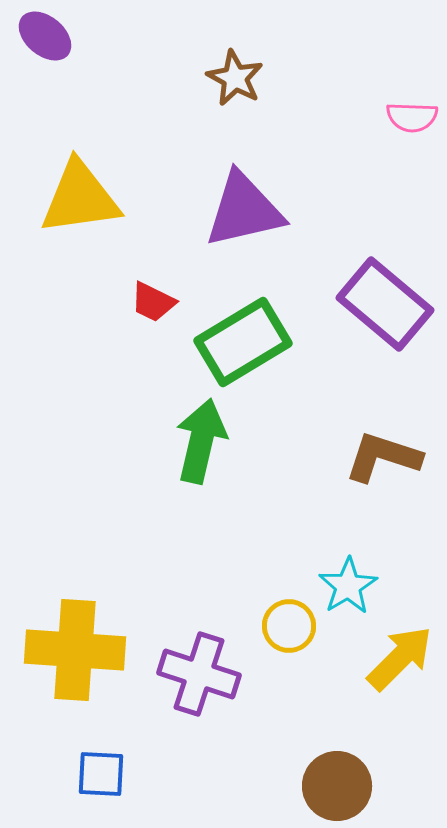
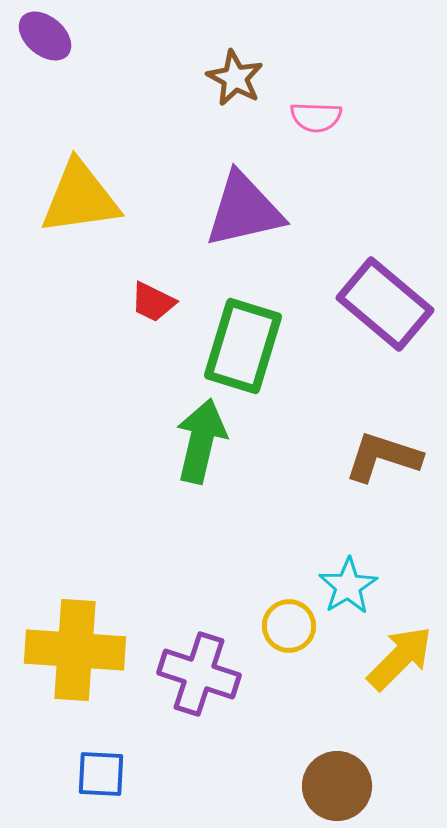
pink semicircle: moved 96 px left
green rectangle: moved 4 px down; rotated 42 degrees counterclockwise
